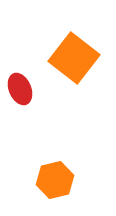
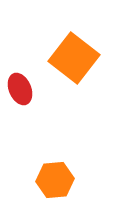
orange hexagon: rotated 9 degrees clockwise
